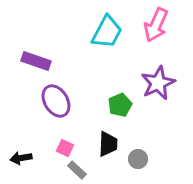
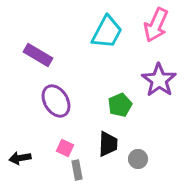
purple rectangle: moved 2 px right, 6 px up; rotated 12 degrees clockwise
purple star: moved 1 px right, 3 px up; rotated 12 degrees counterclockwise
black arrow: moved 1 px left
gray rectangle: rotated 36 degrees clockwise
